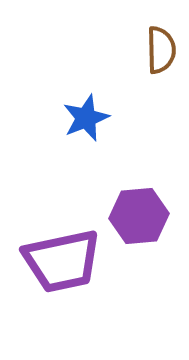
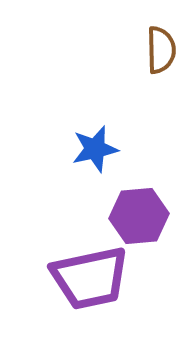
blue star: moved 9 px right, 31 px down; rotated 9 degrees clockwise
purple trapezoid: moved 28 px right, 17 px down
